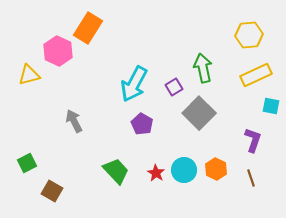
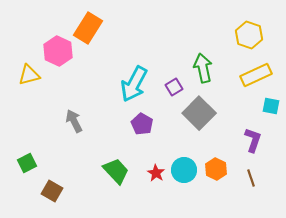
yellow hexagon: rotated 24 degrees clockwise
